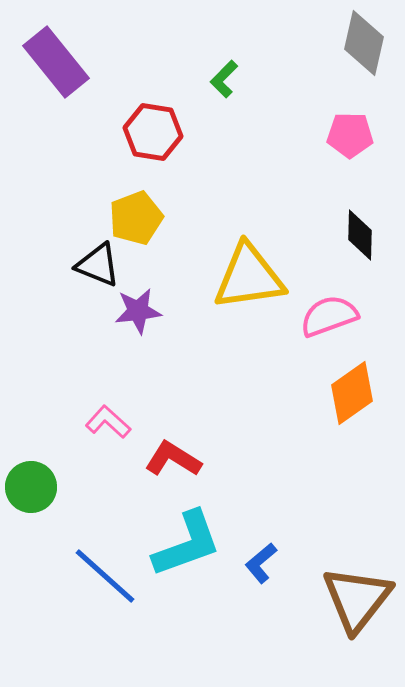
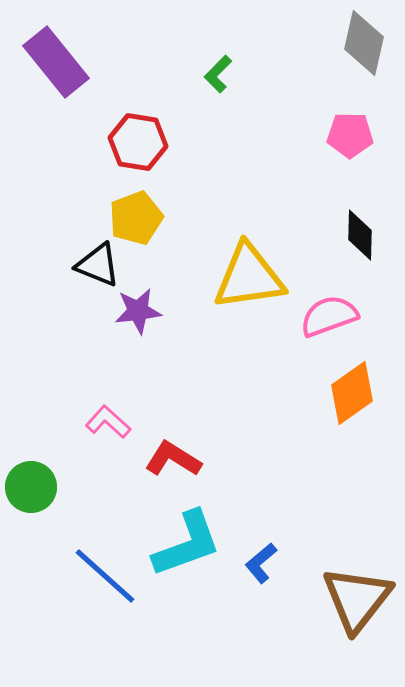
green L-shape: moved 6 px left, 5 px up
red hexagon: moved 15 px left, 10 px down
